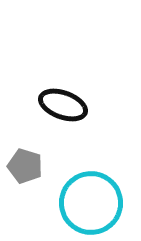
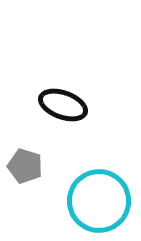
cyan circle: moved 8 px right, 2 px up
